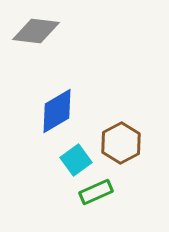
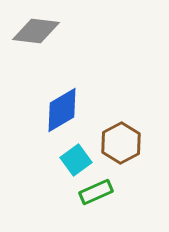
blue diamond: moved 5 px right, 1 px up
